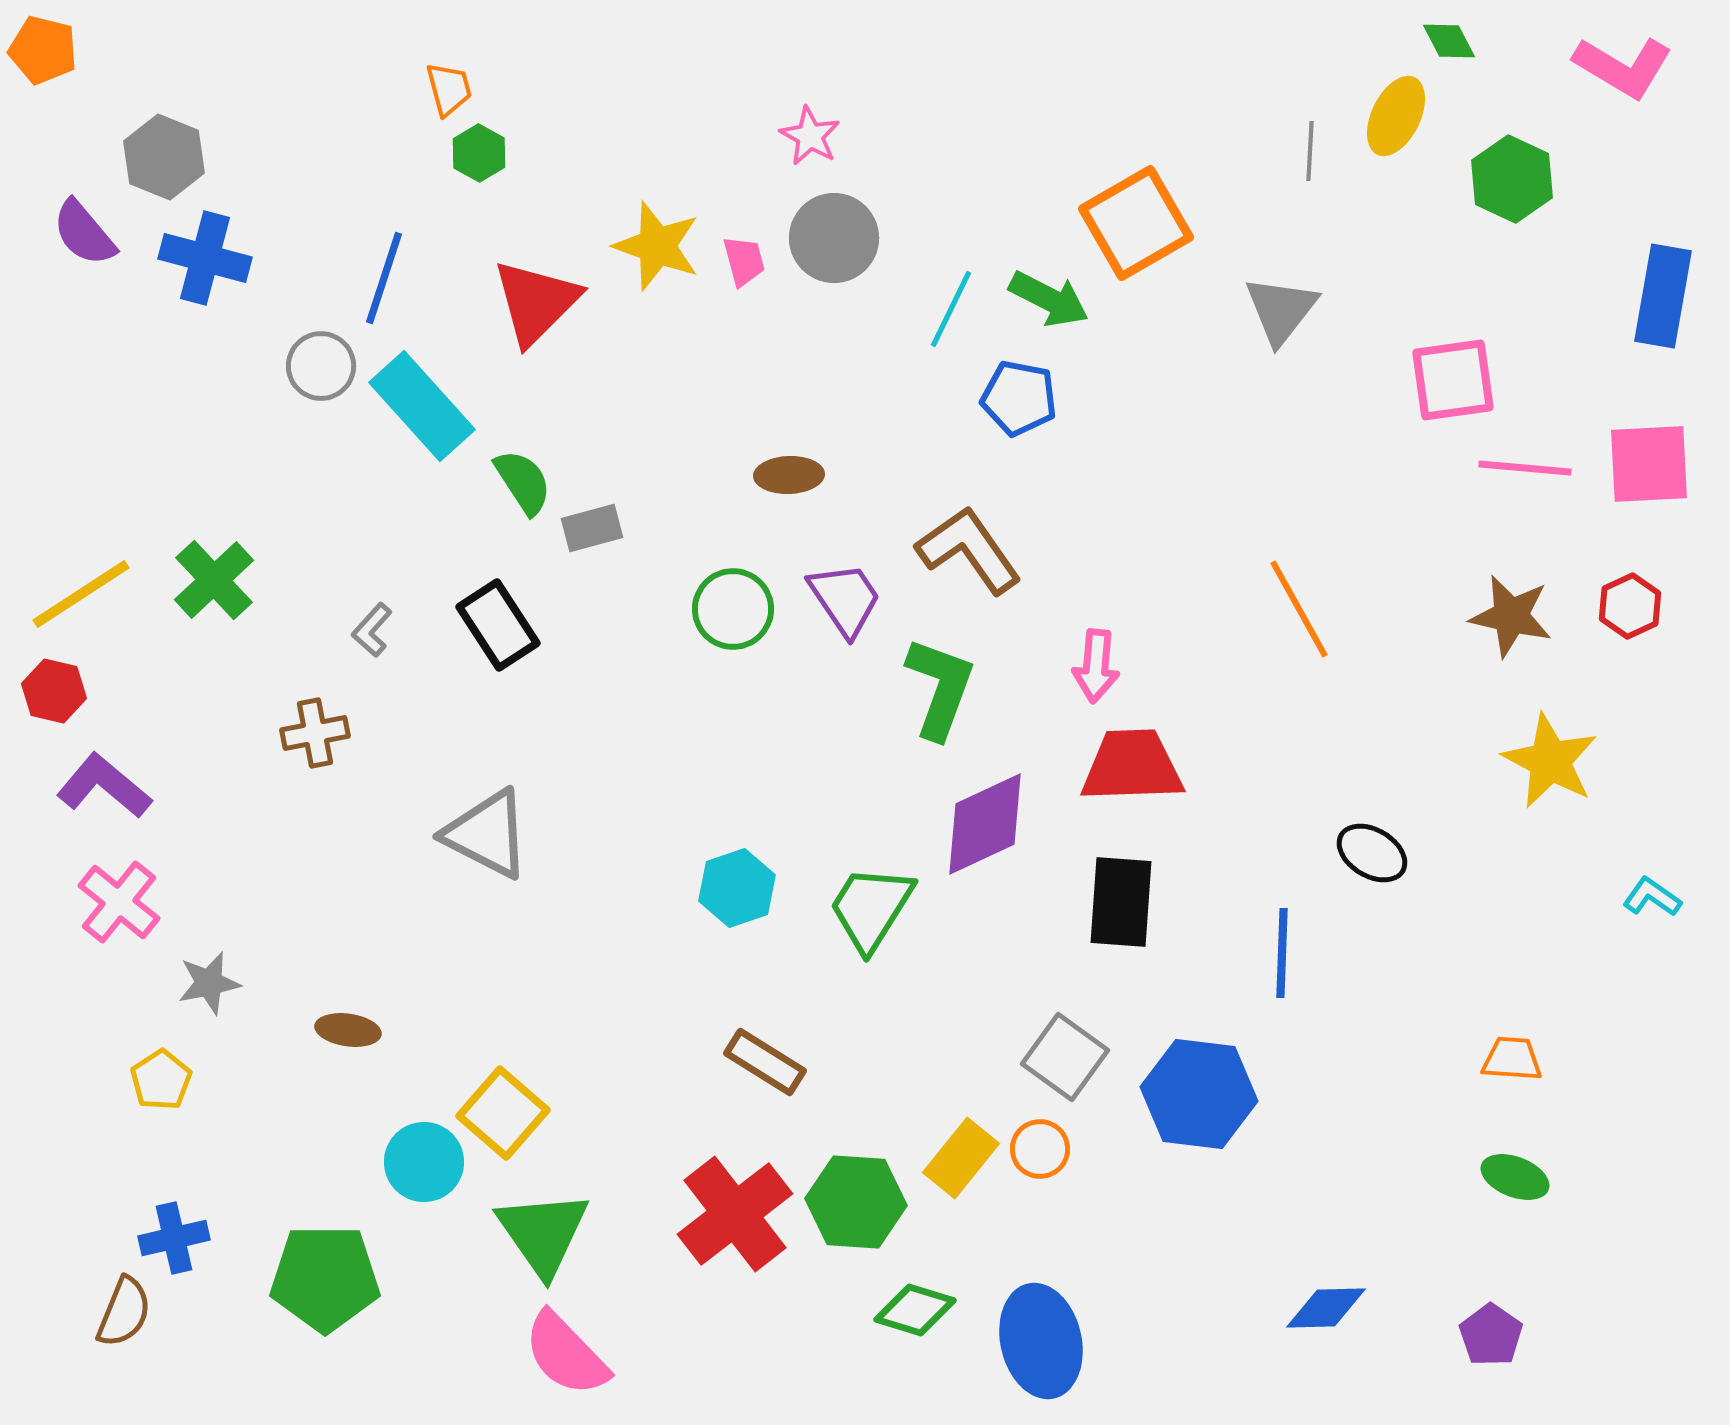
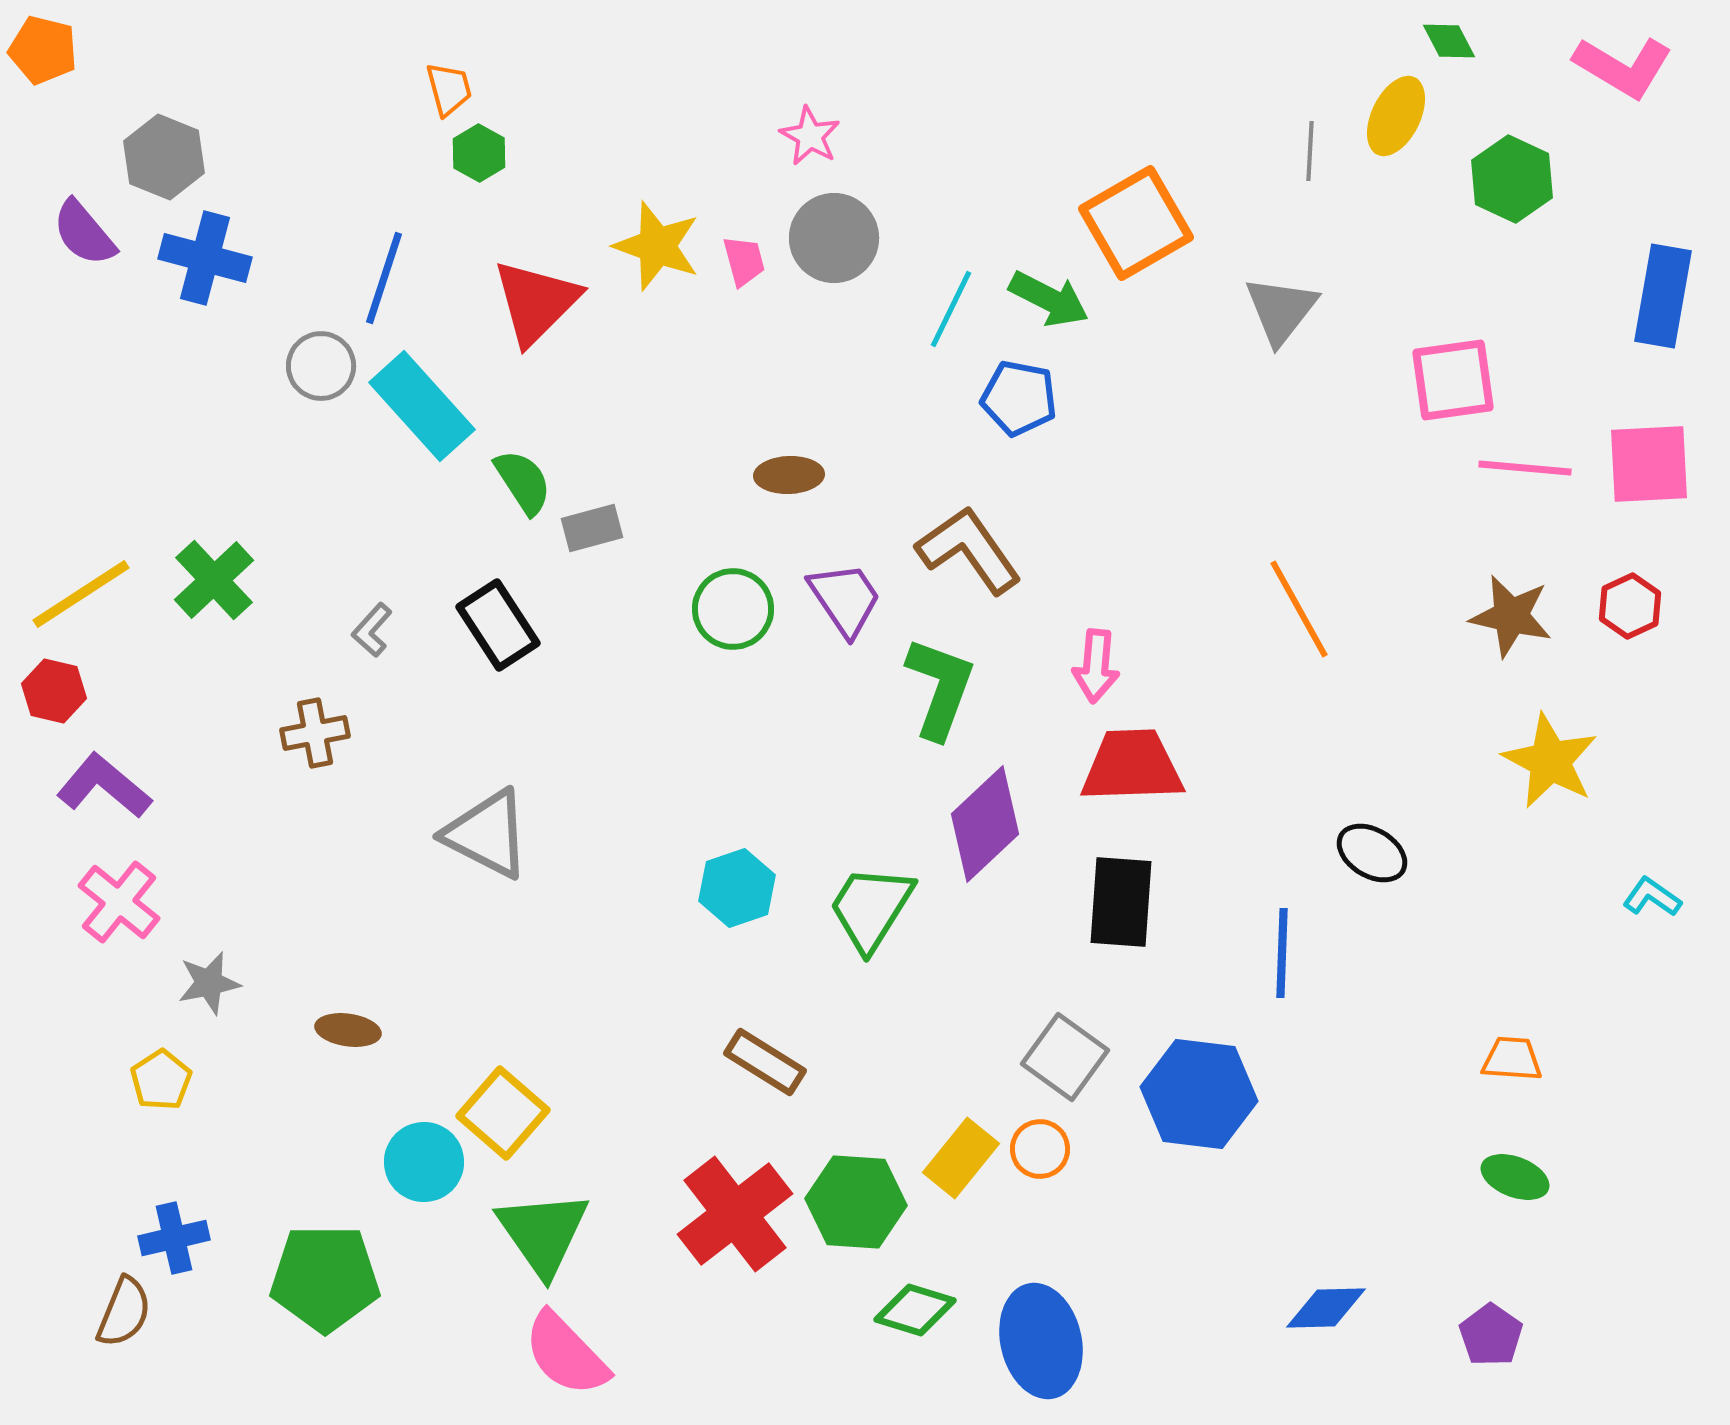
purple diamond at (985, 824): rotated 18 degrees counterclockwise
